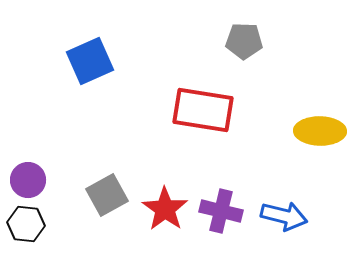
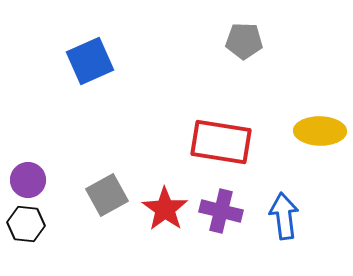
red rectangle: moved 18 px right, 32 px down
blue arrow: rotated 111 degrees counterclockwise
